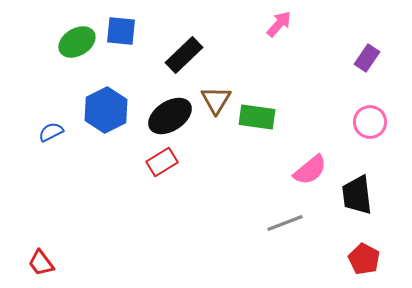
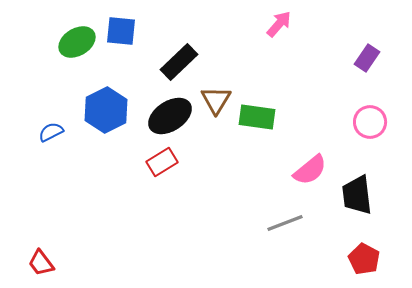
black rectangle: moved 5 px left, 7 px down
